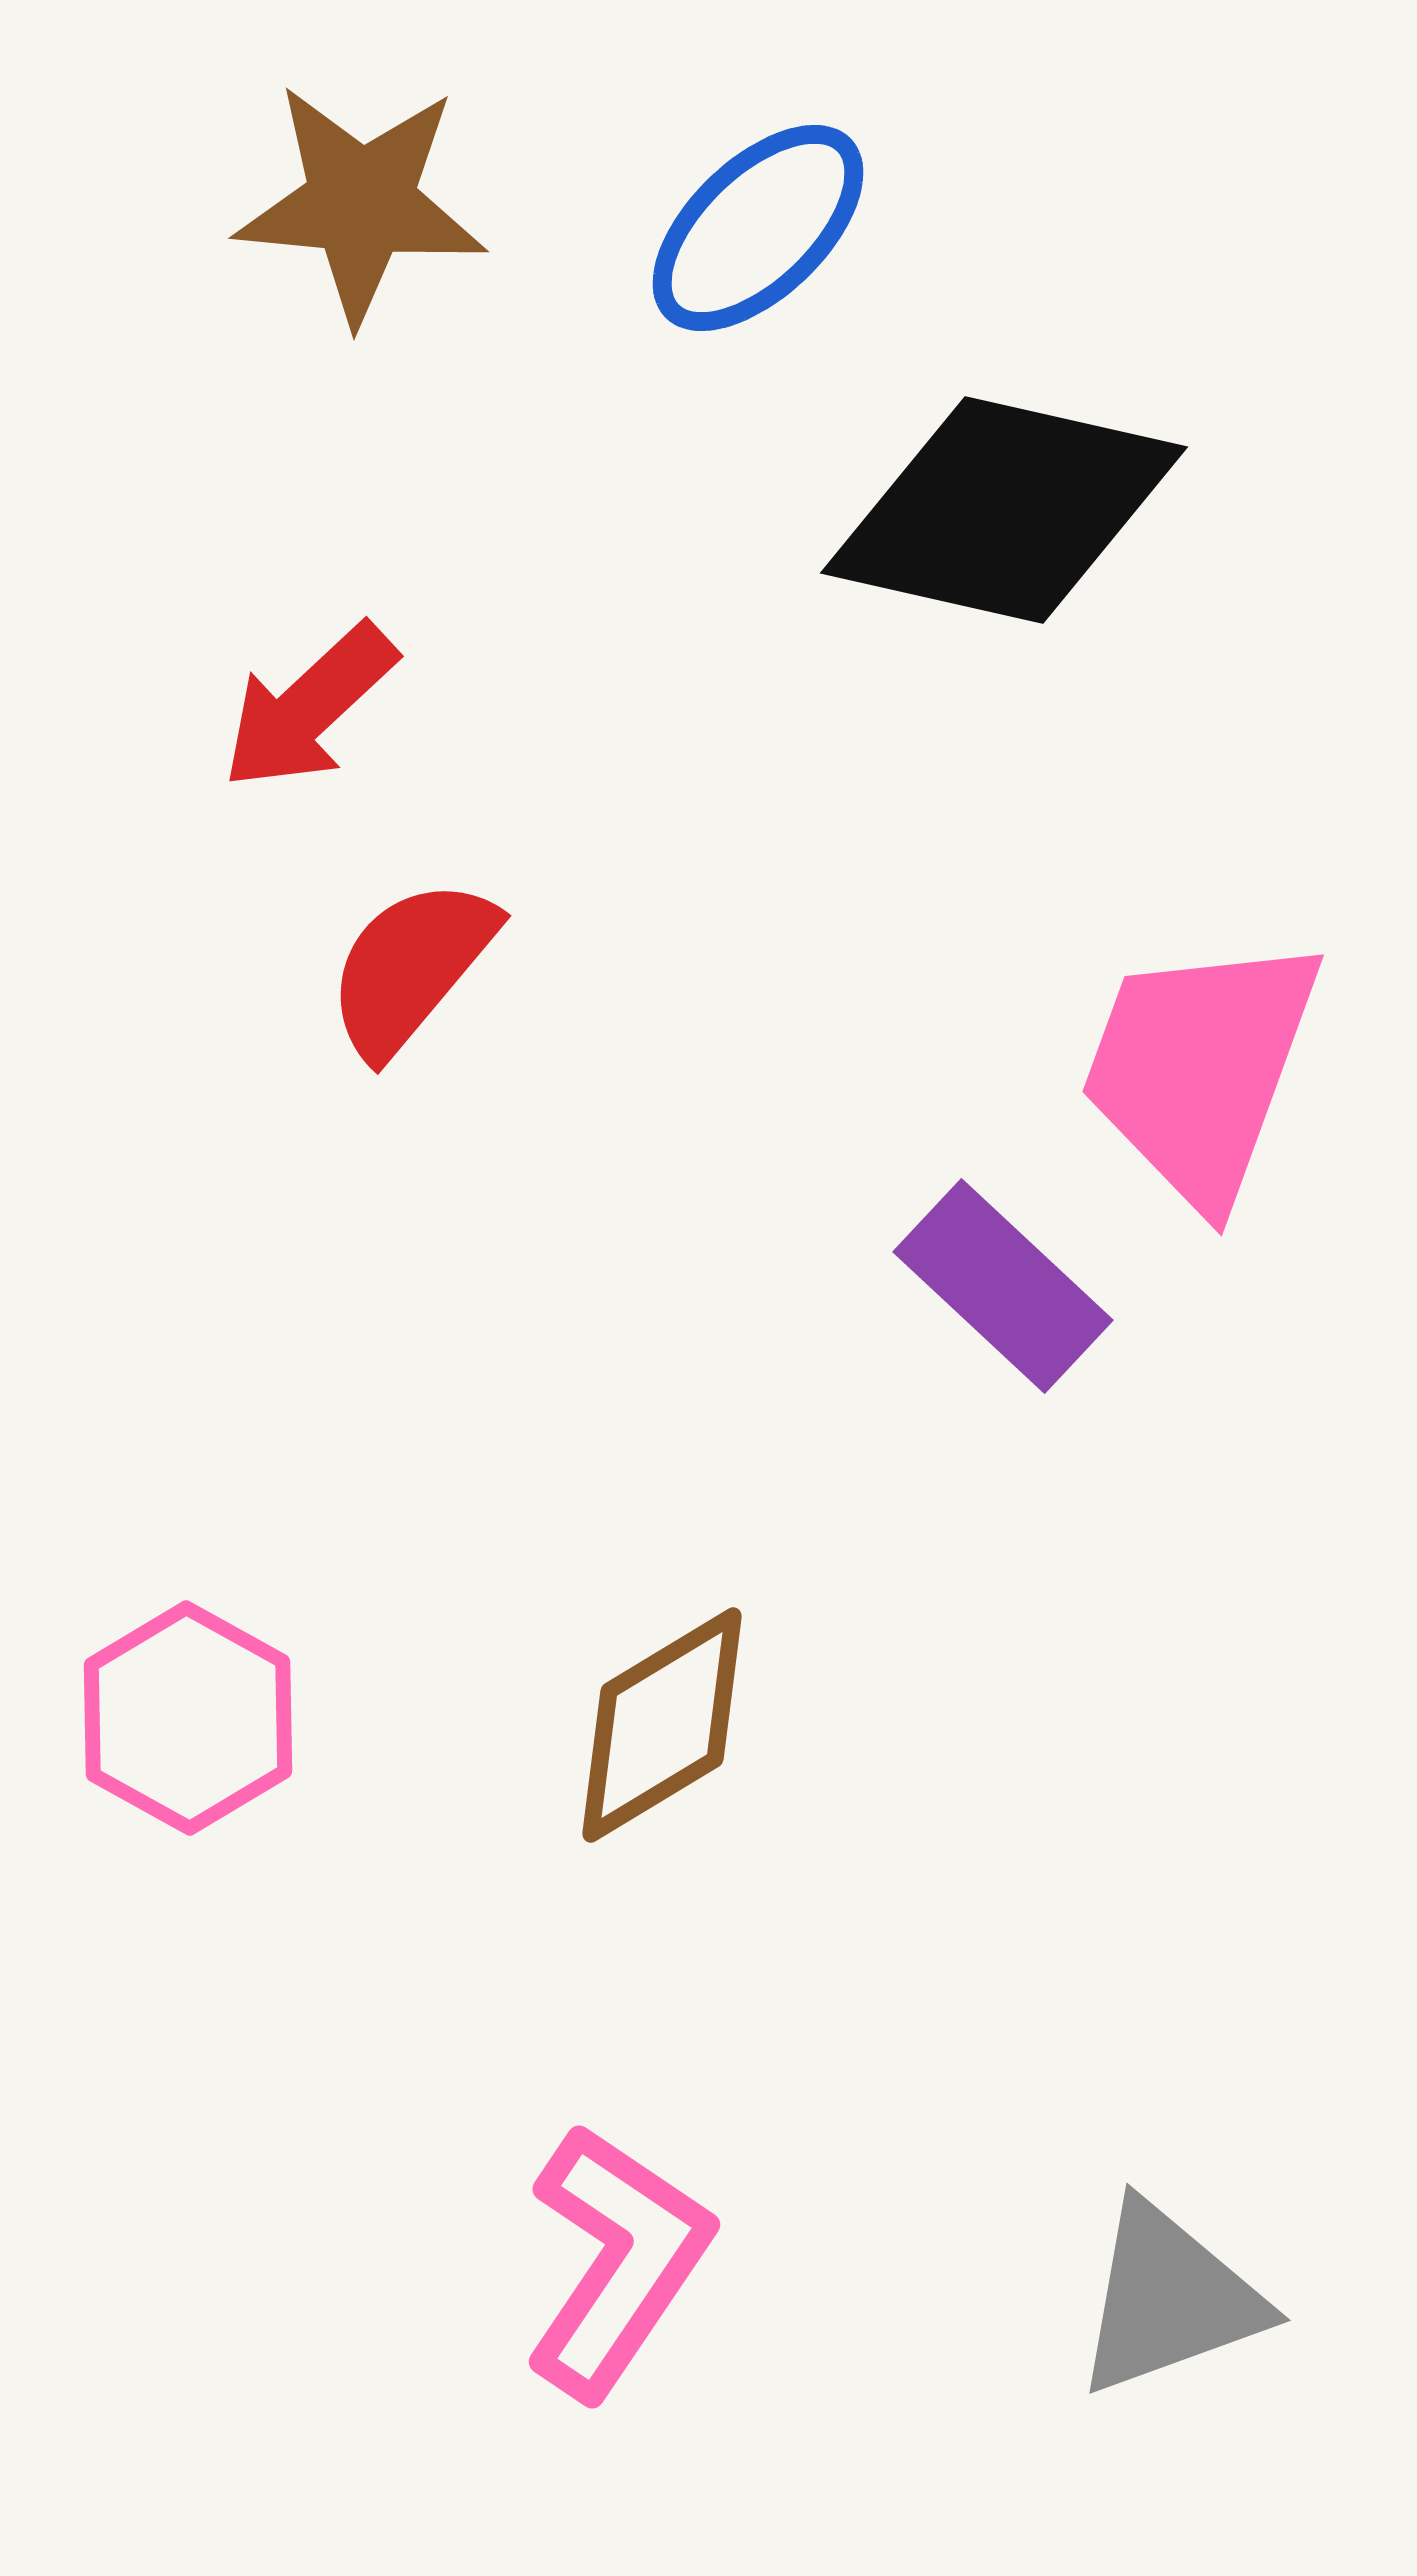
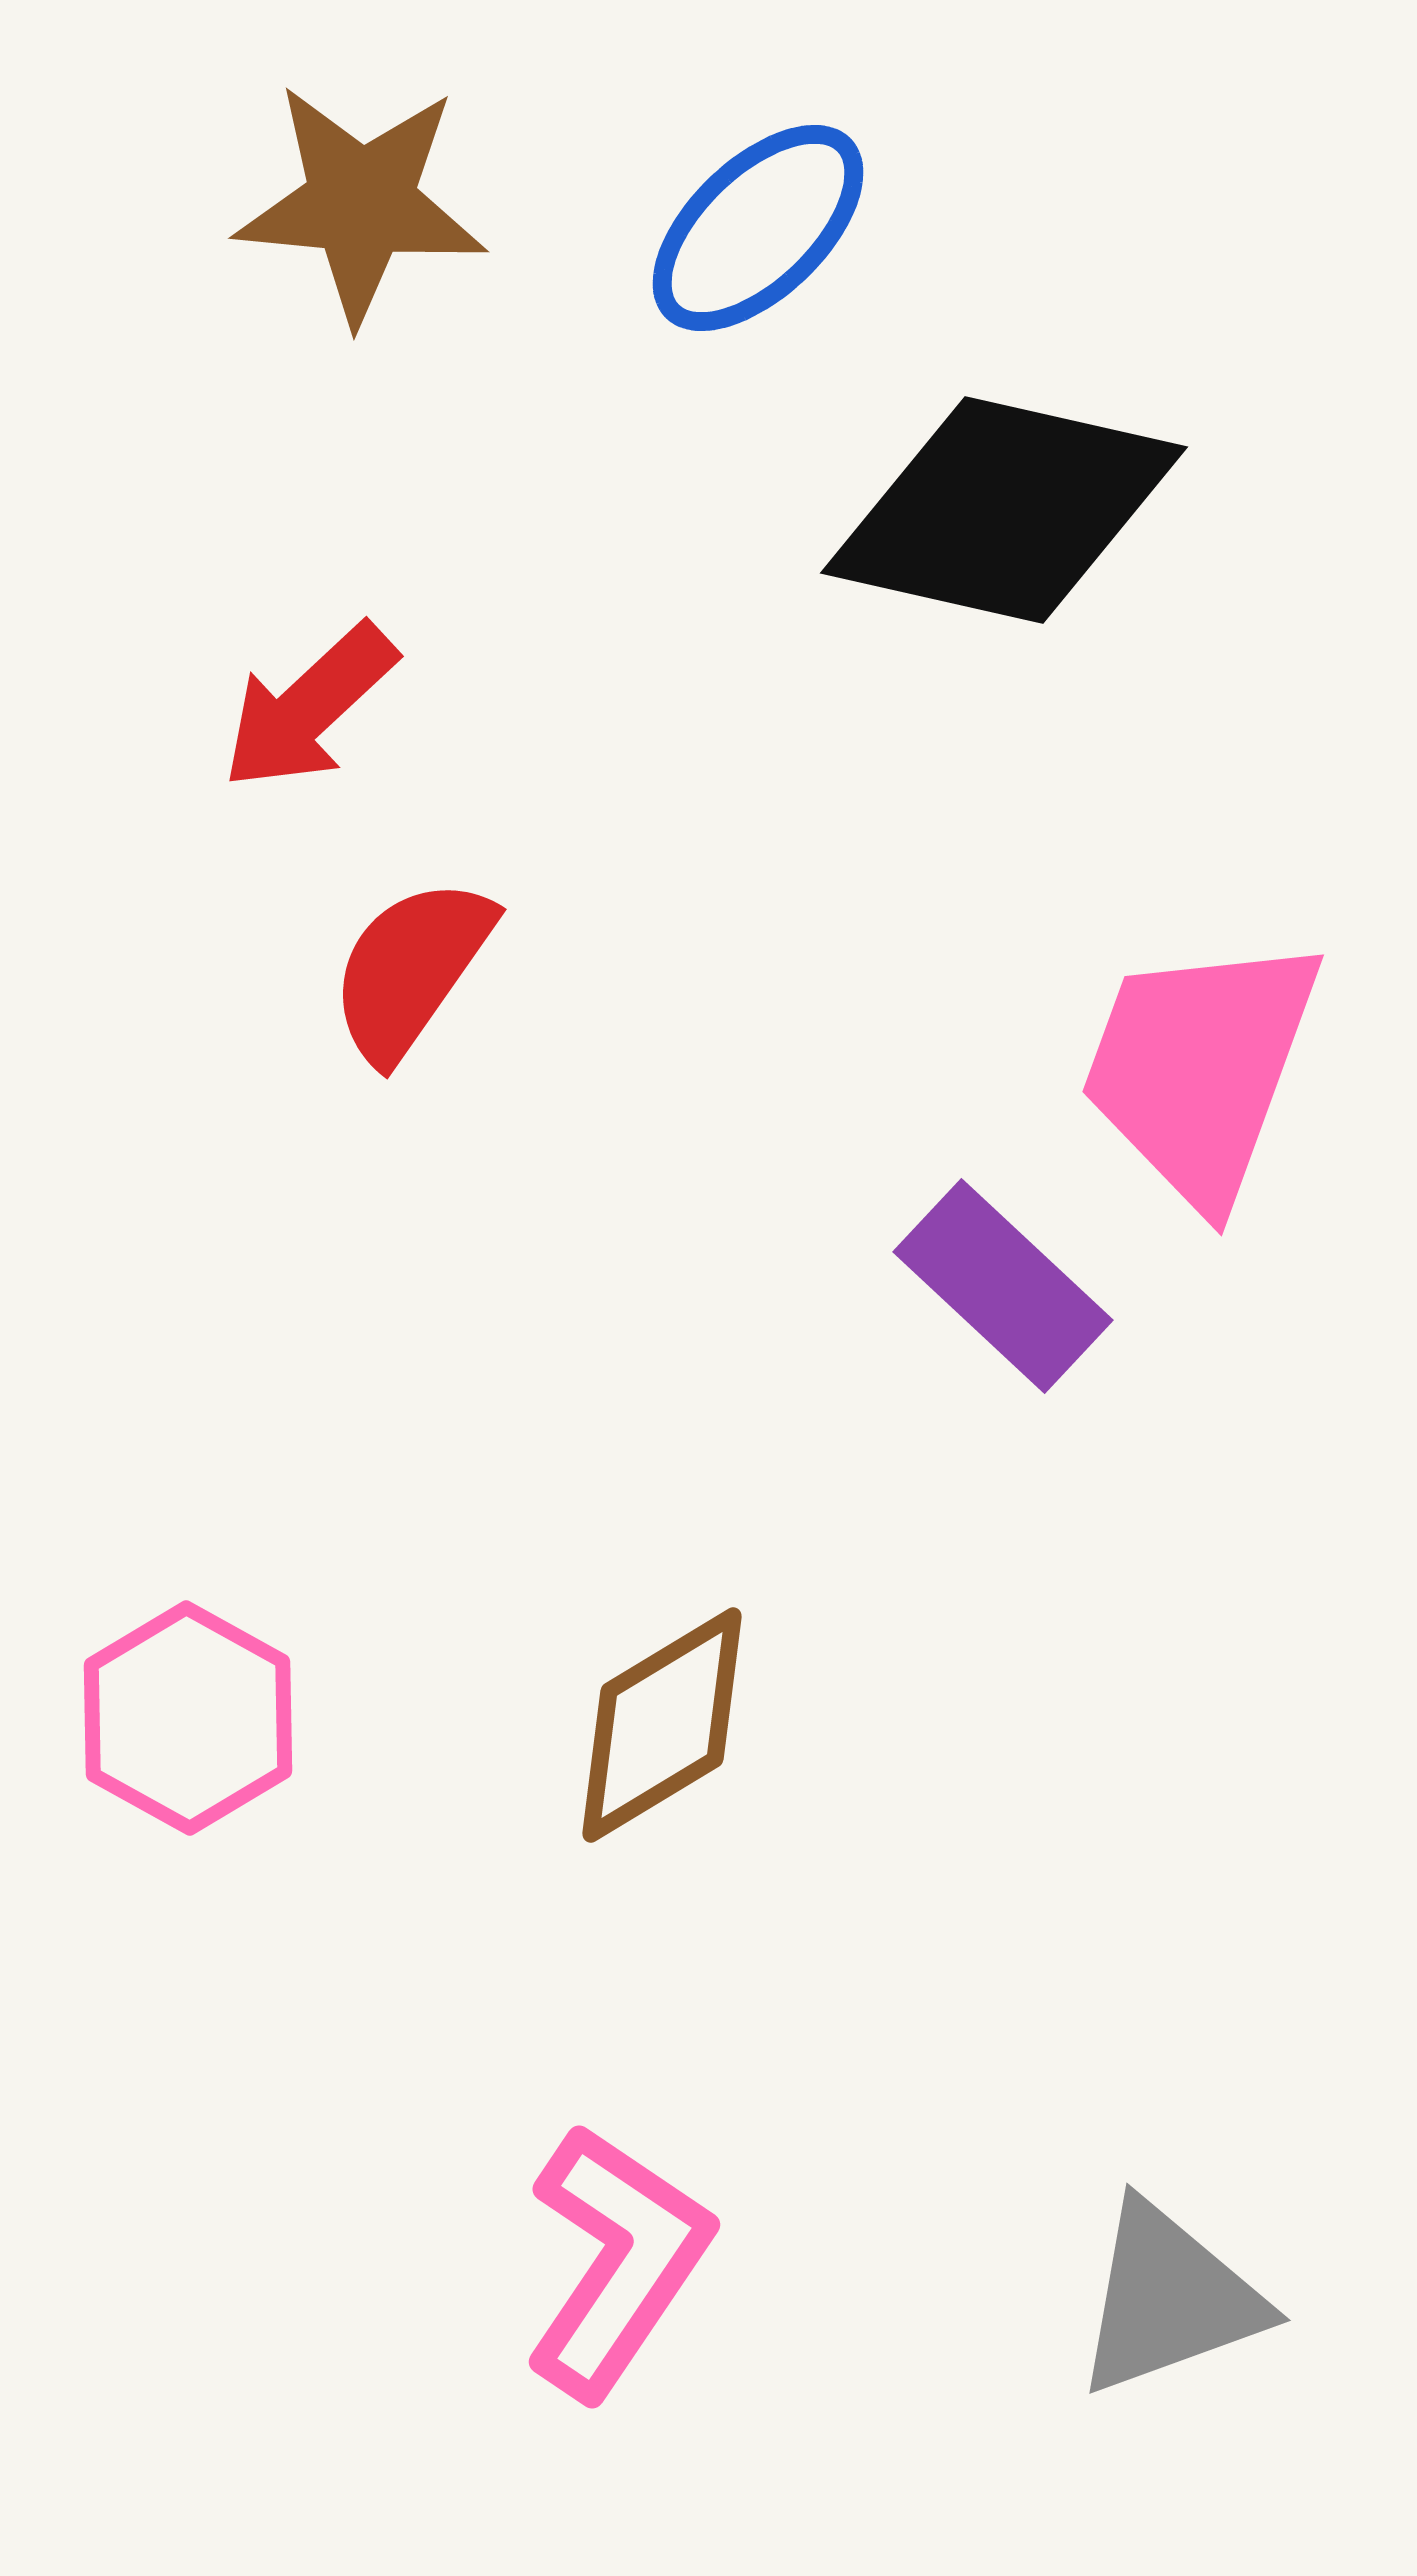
red semicircle: moved 2 px down; rotated 5 degrees counterclockwise
